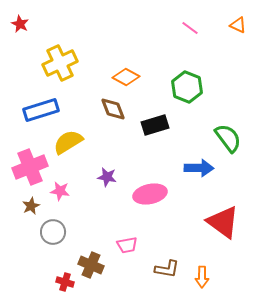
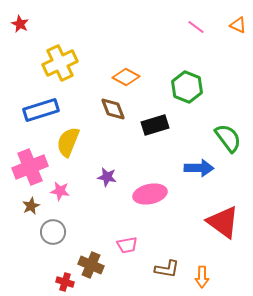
pink line: moved 6 px right, 1 px up
yellow semicircle: rotated 36 degrees counterclockwise
